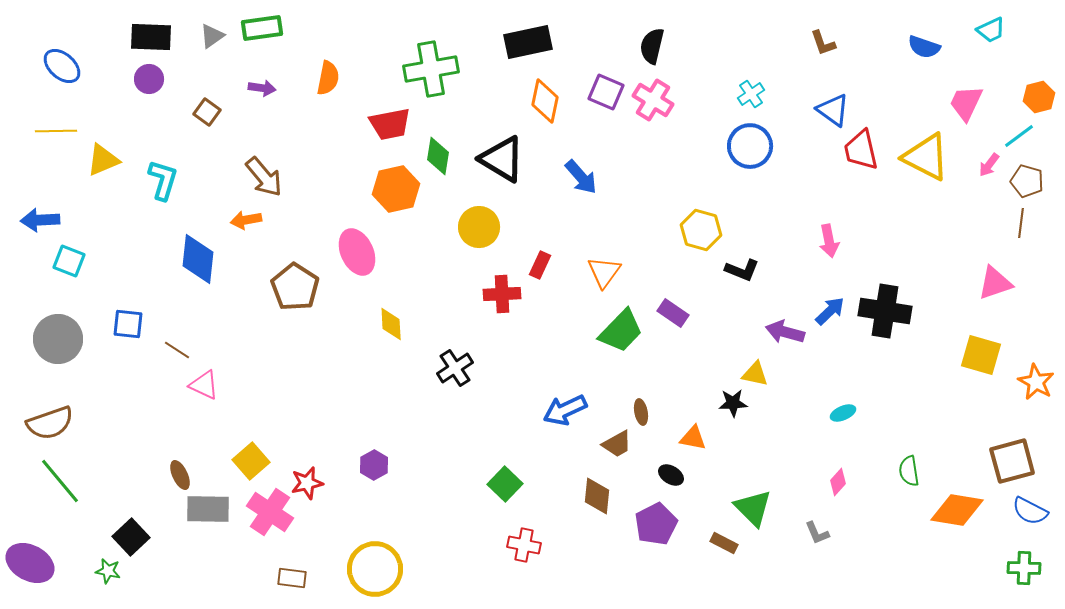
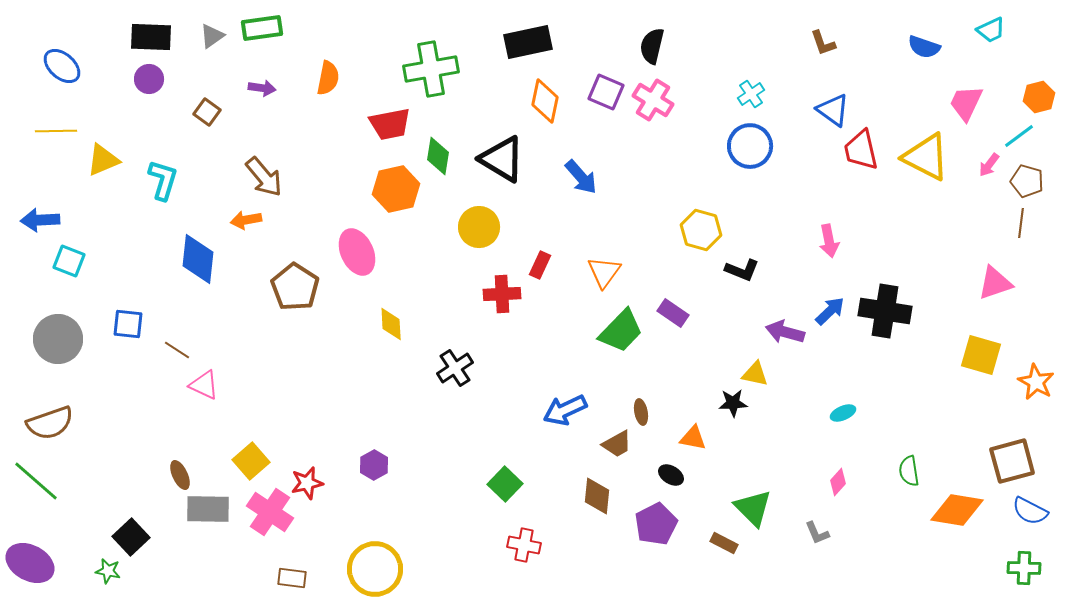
green line at (60, 481): moved 24 px left; rotated 9 degrees counterclockwise
